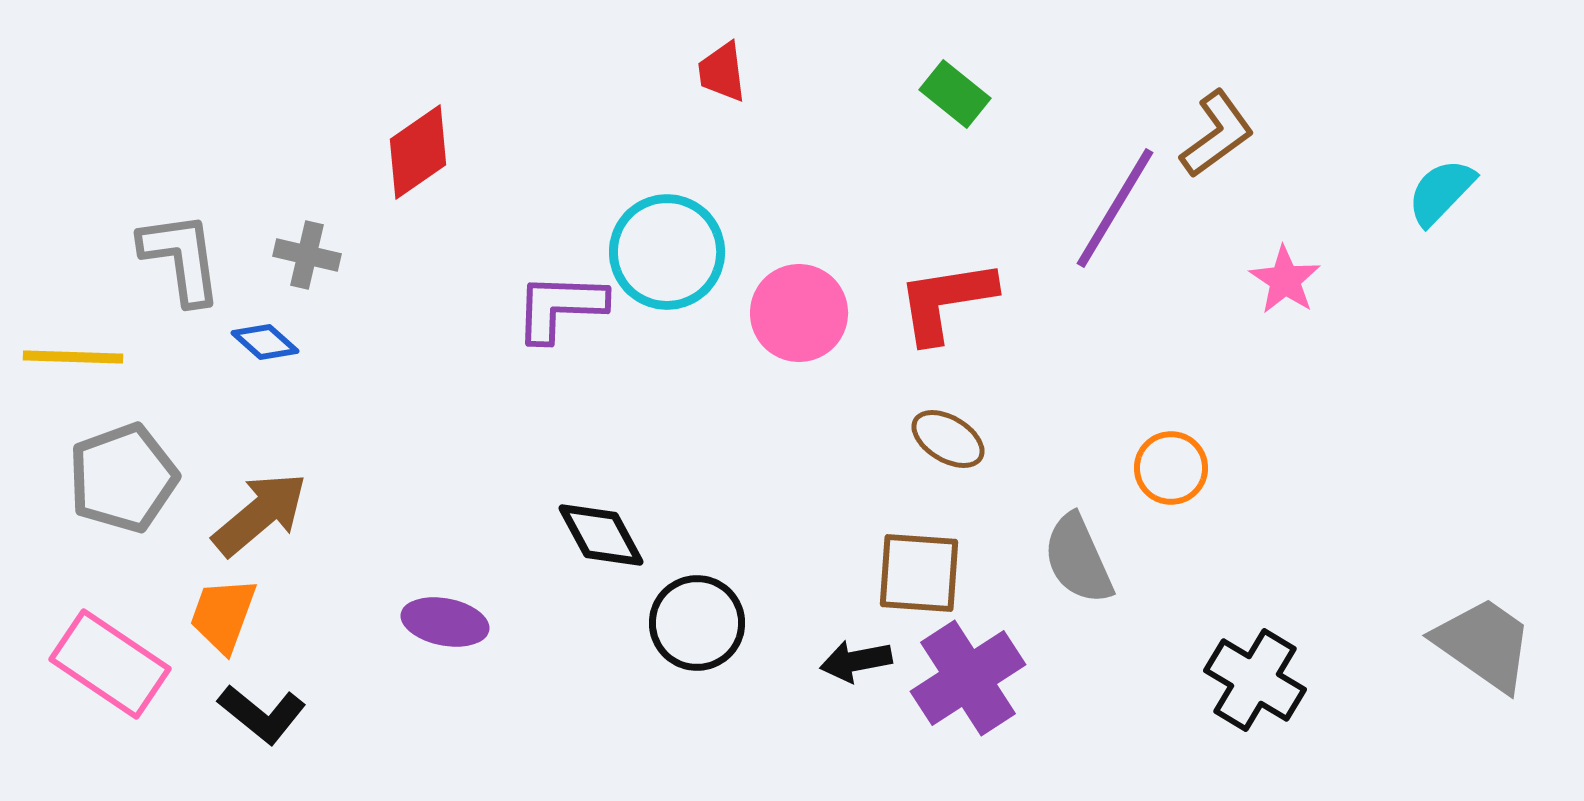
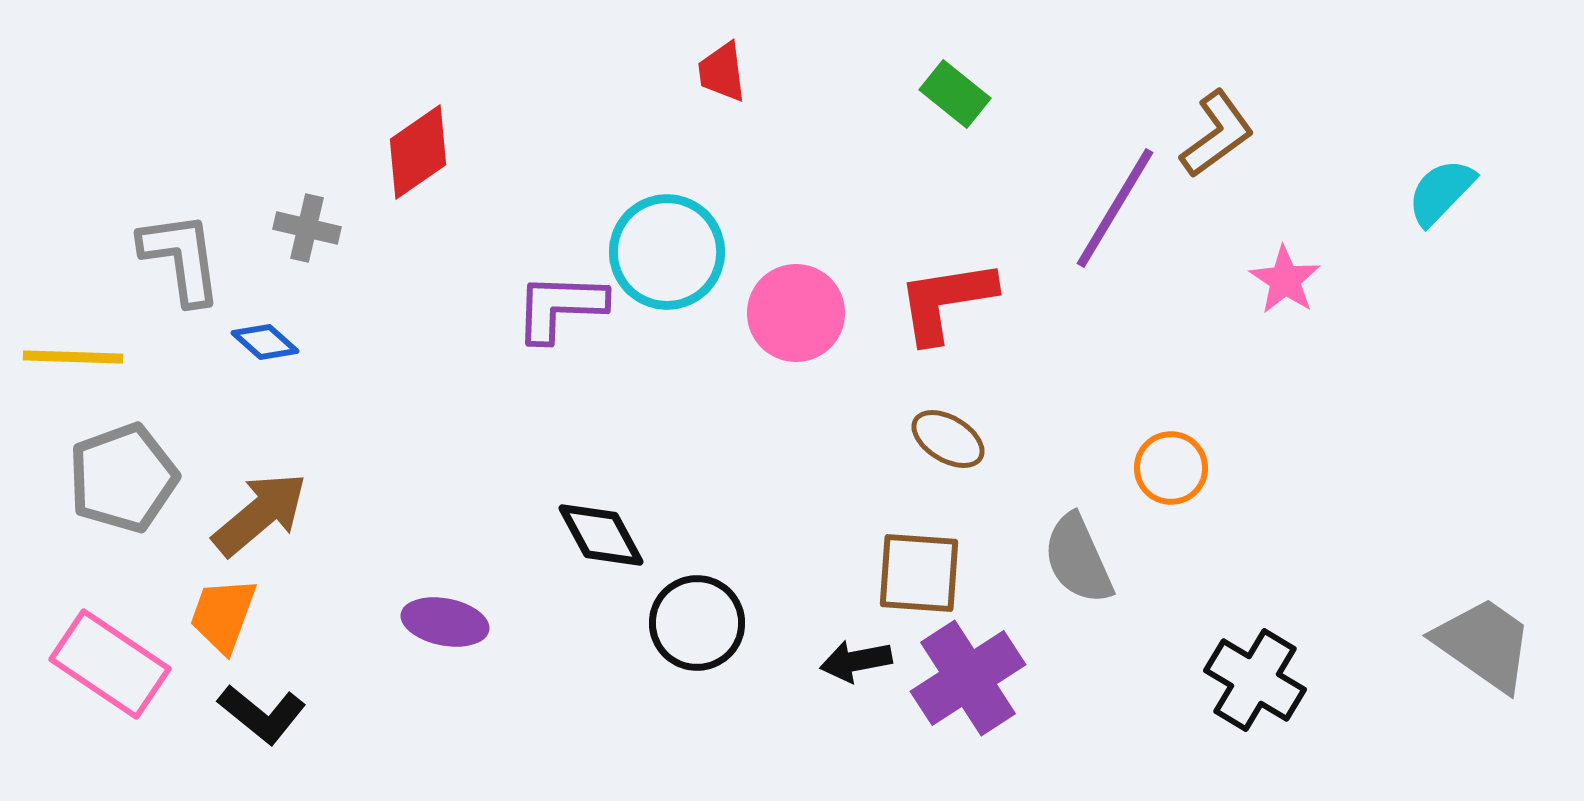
gray cross: moved 27 px up
pink circle: moved 3 px left
